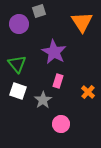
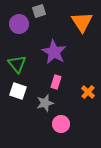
pink rectangle: moved 2 px left, 1 px down
gray star: moved 2 px right, 3 px down; rotated 18 degrees clockwise
